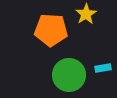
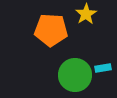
green circle: moved 6 px right
